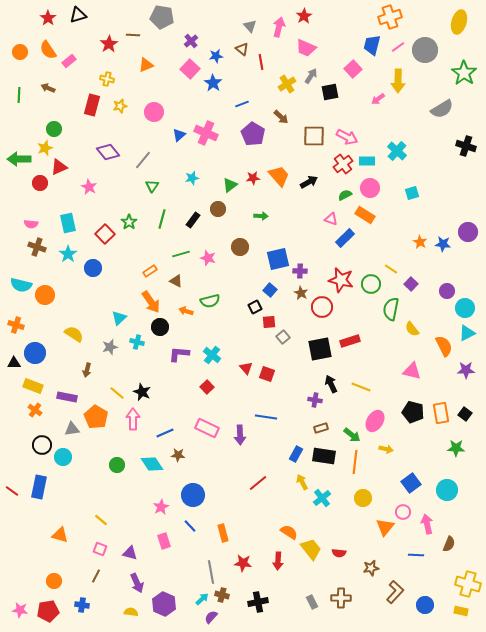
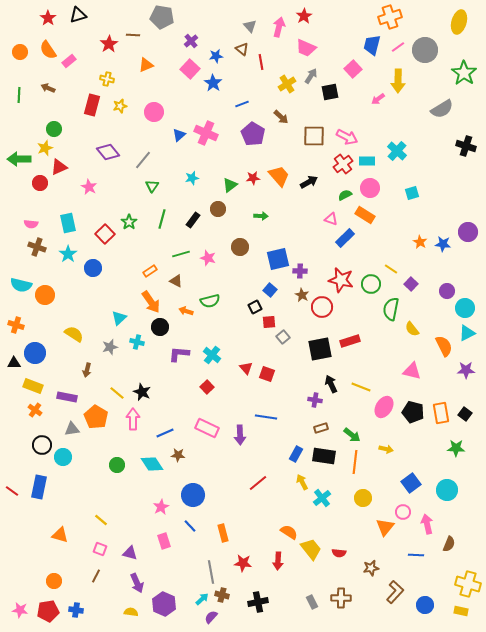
brown star at (301, 293): moved 1 px right, 2 px down
pink ellipse at (375, 421): moved 9 px right, 14 px up
blue cross at (82, 605): moved 6 px left, 5 px down
